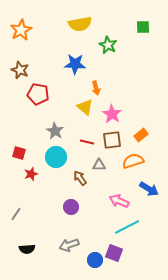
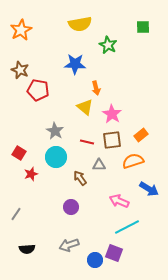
red pentagon: moved 4 px up
red square: rotated 16 degrees clockwise
